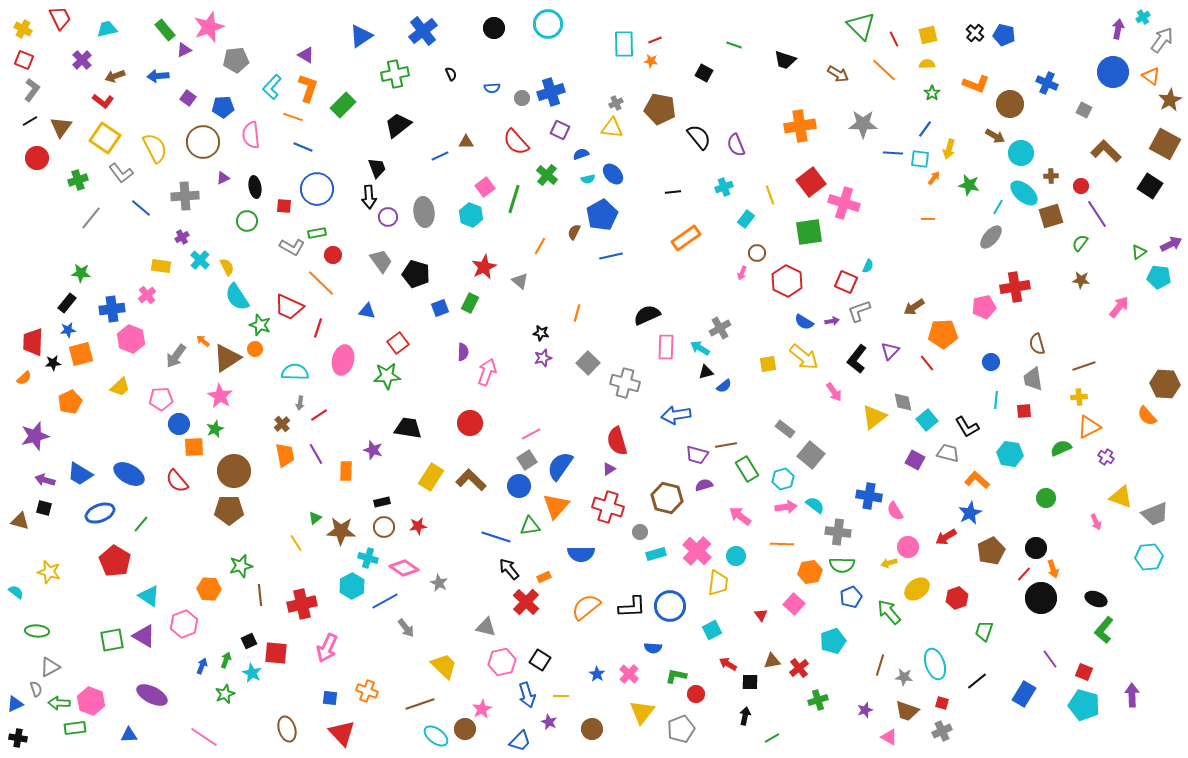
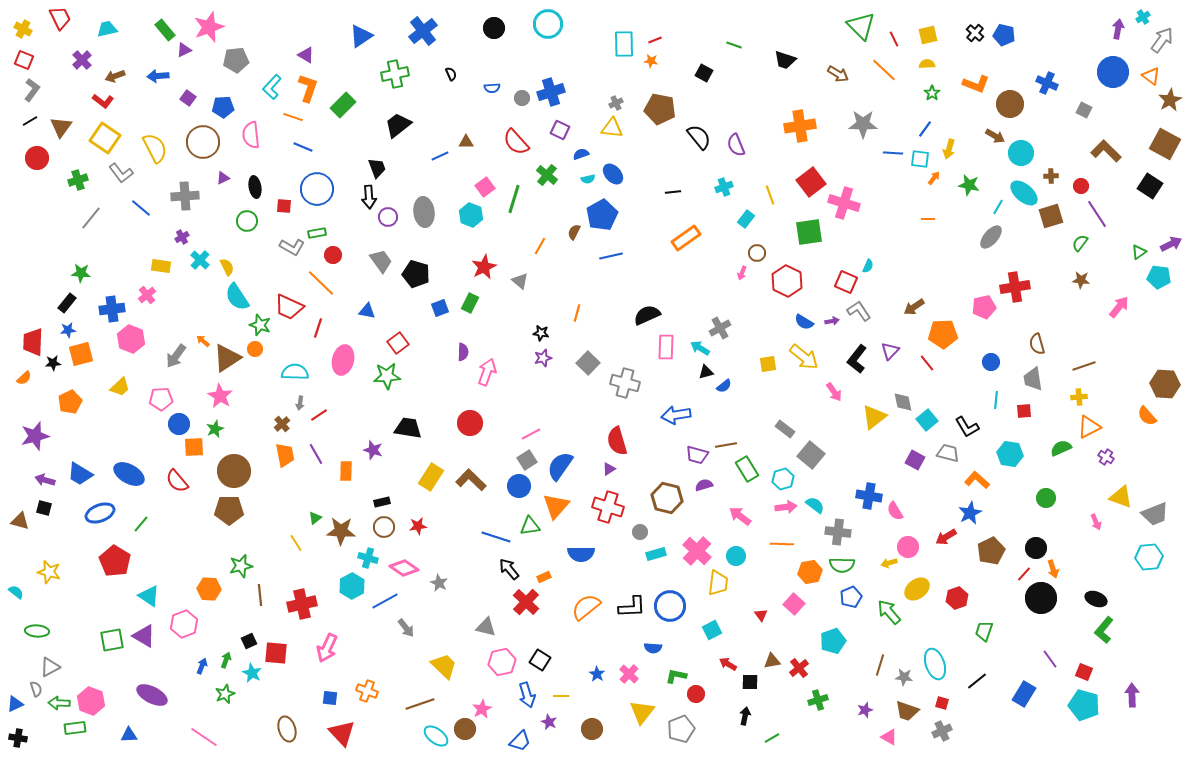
gray L-shape at (859, 311): rotated 75 degrees clockwise
